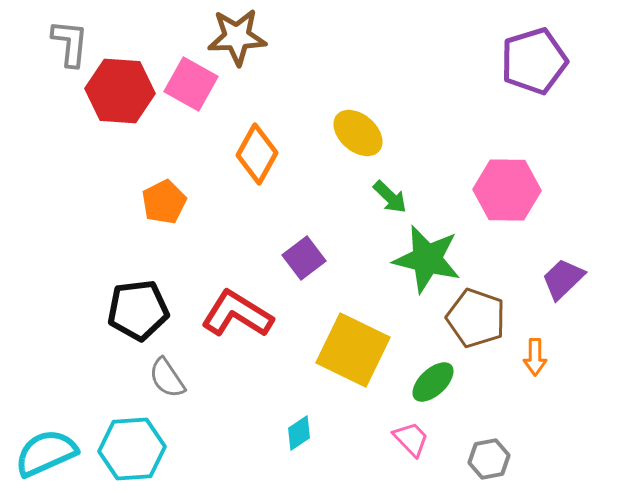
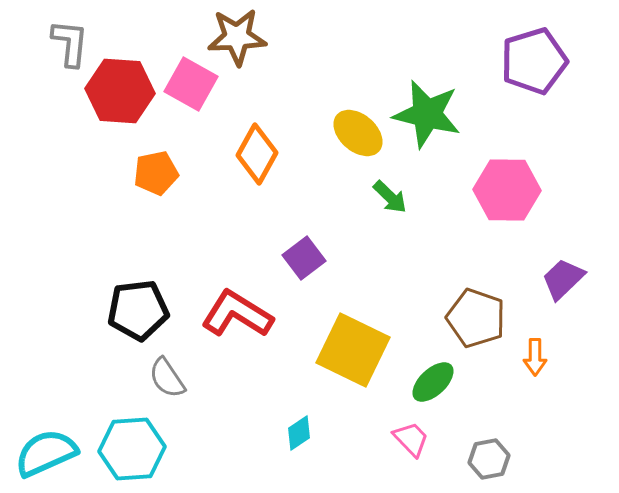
orange pentagon: moved 8 px left, 29 px up; rotated 15 degrees clockwise
green star: moved 145 px up
